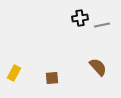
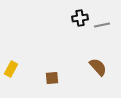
yellow rectangle: moved 3 px left, 4 px up
